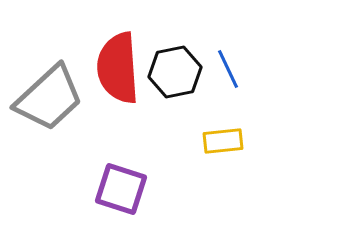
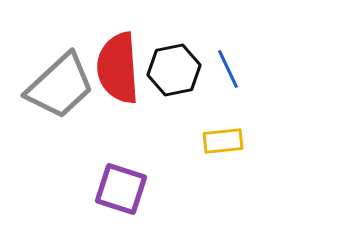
black hexagon: moved 1 px left, 2 px up
gray trapezoid: moved 11 px right, 12 px up
